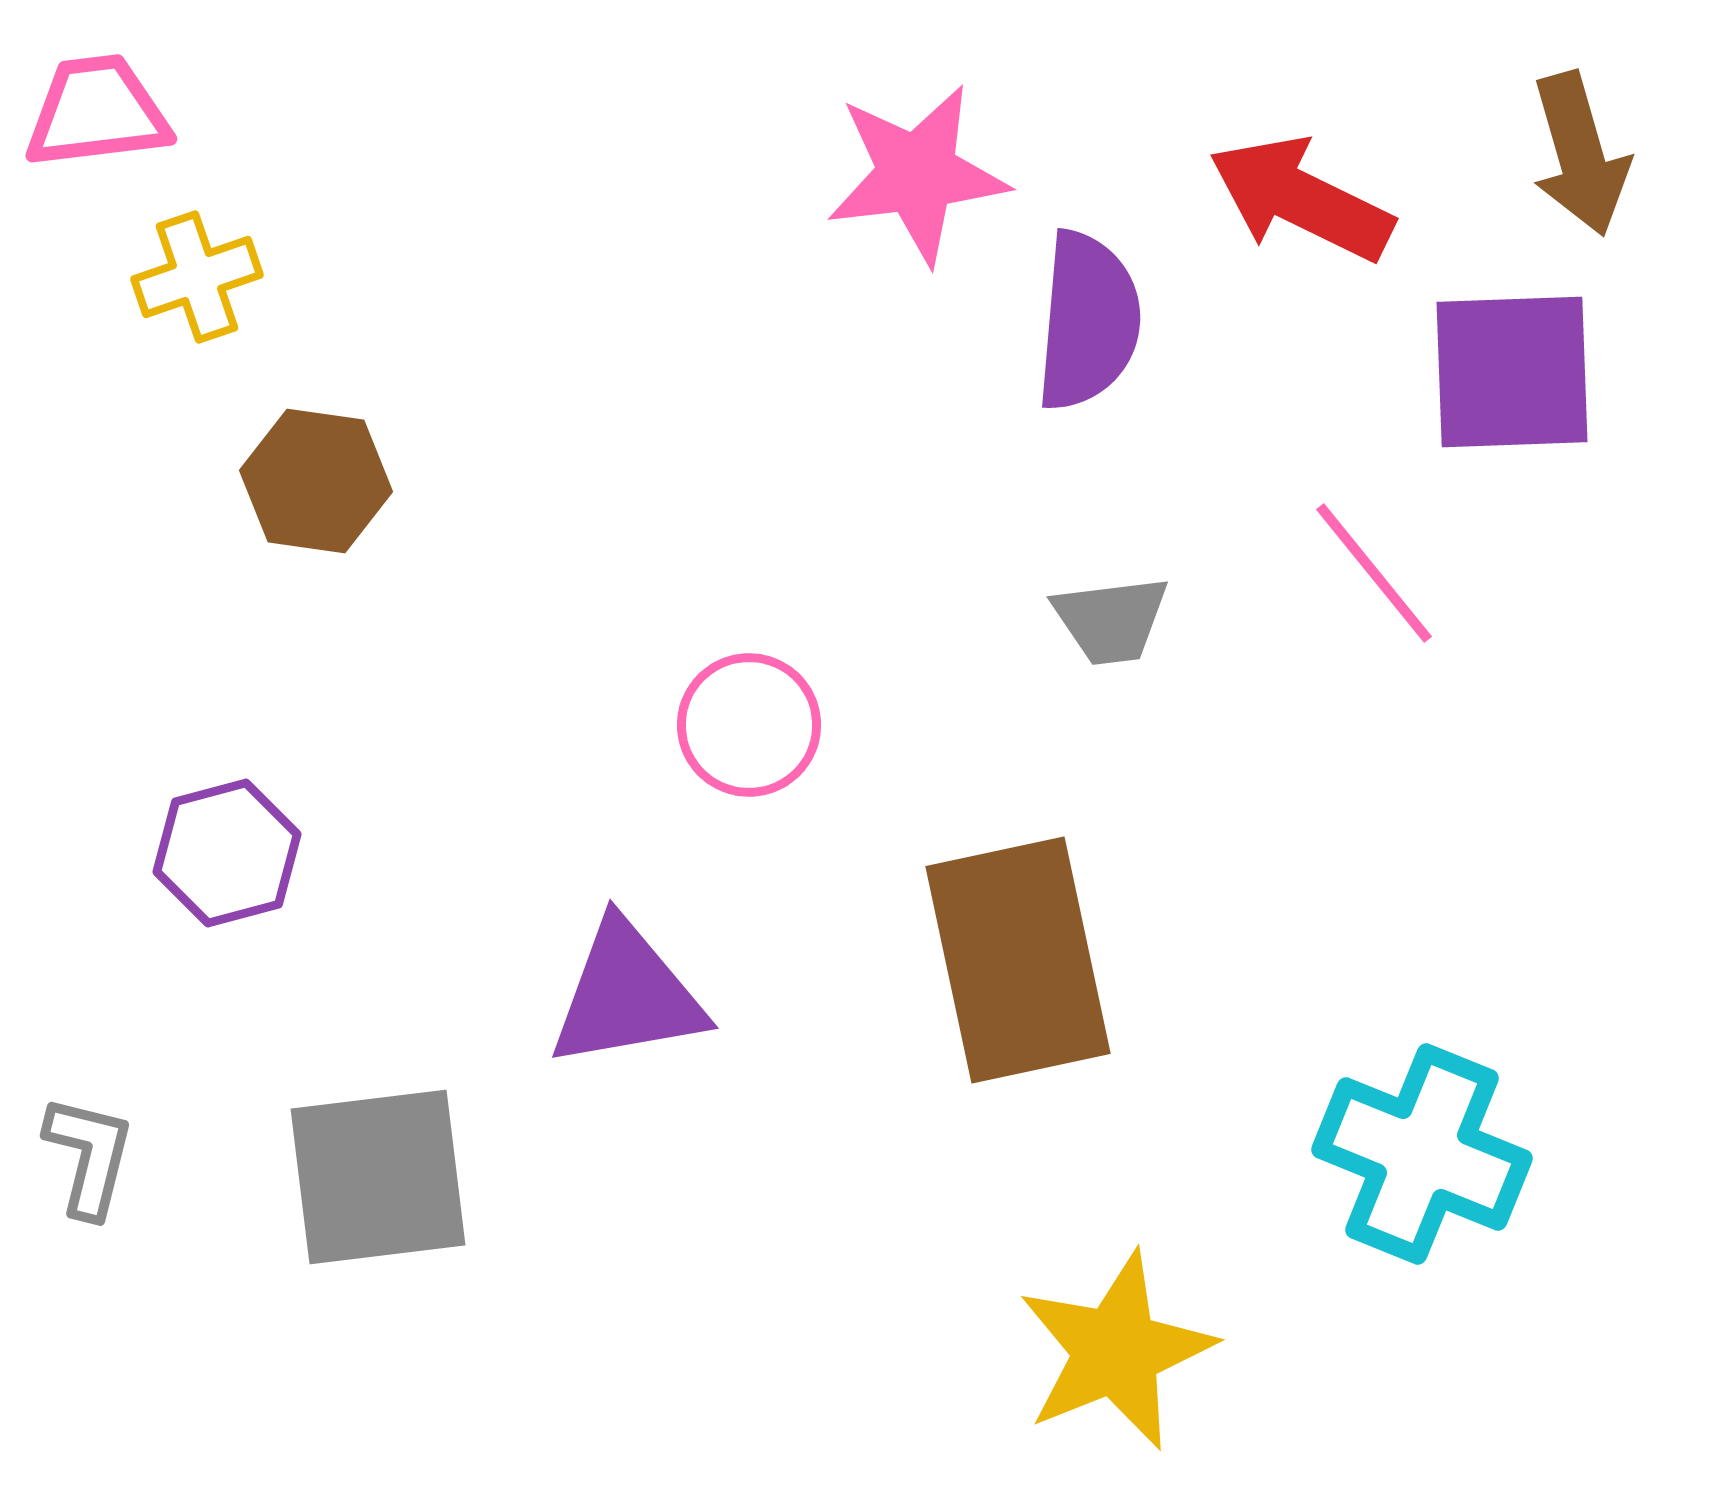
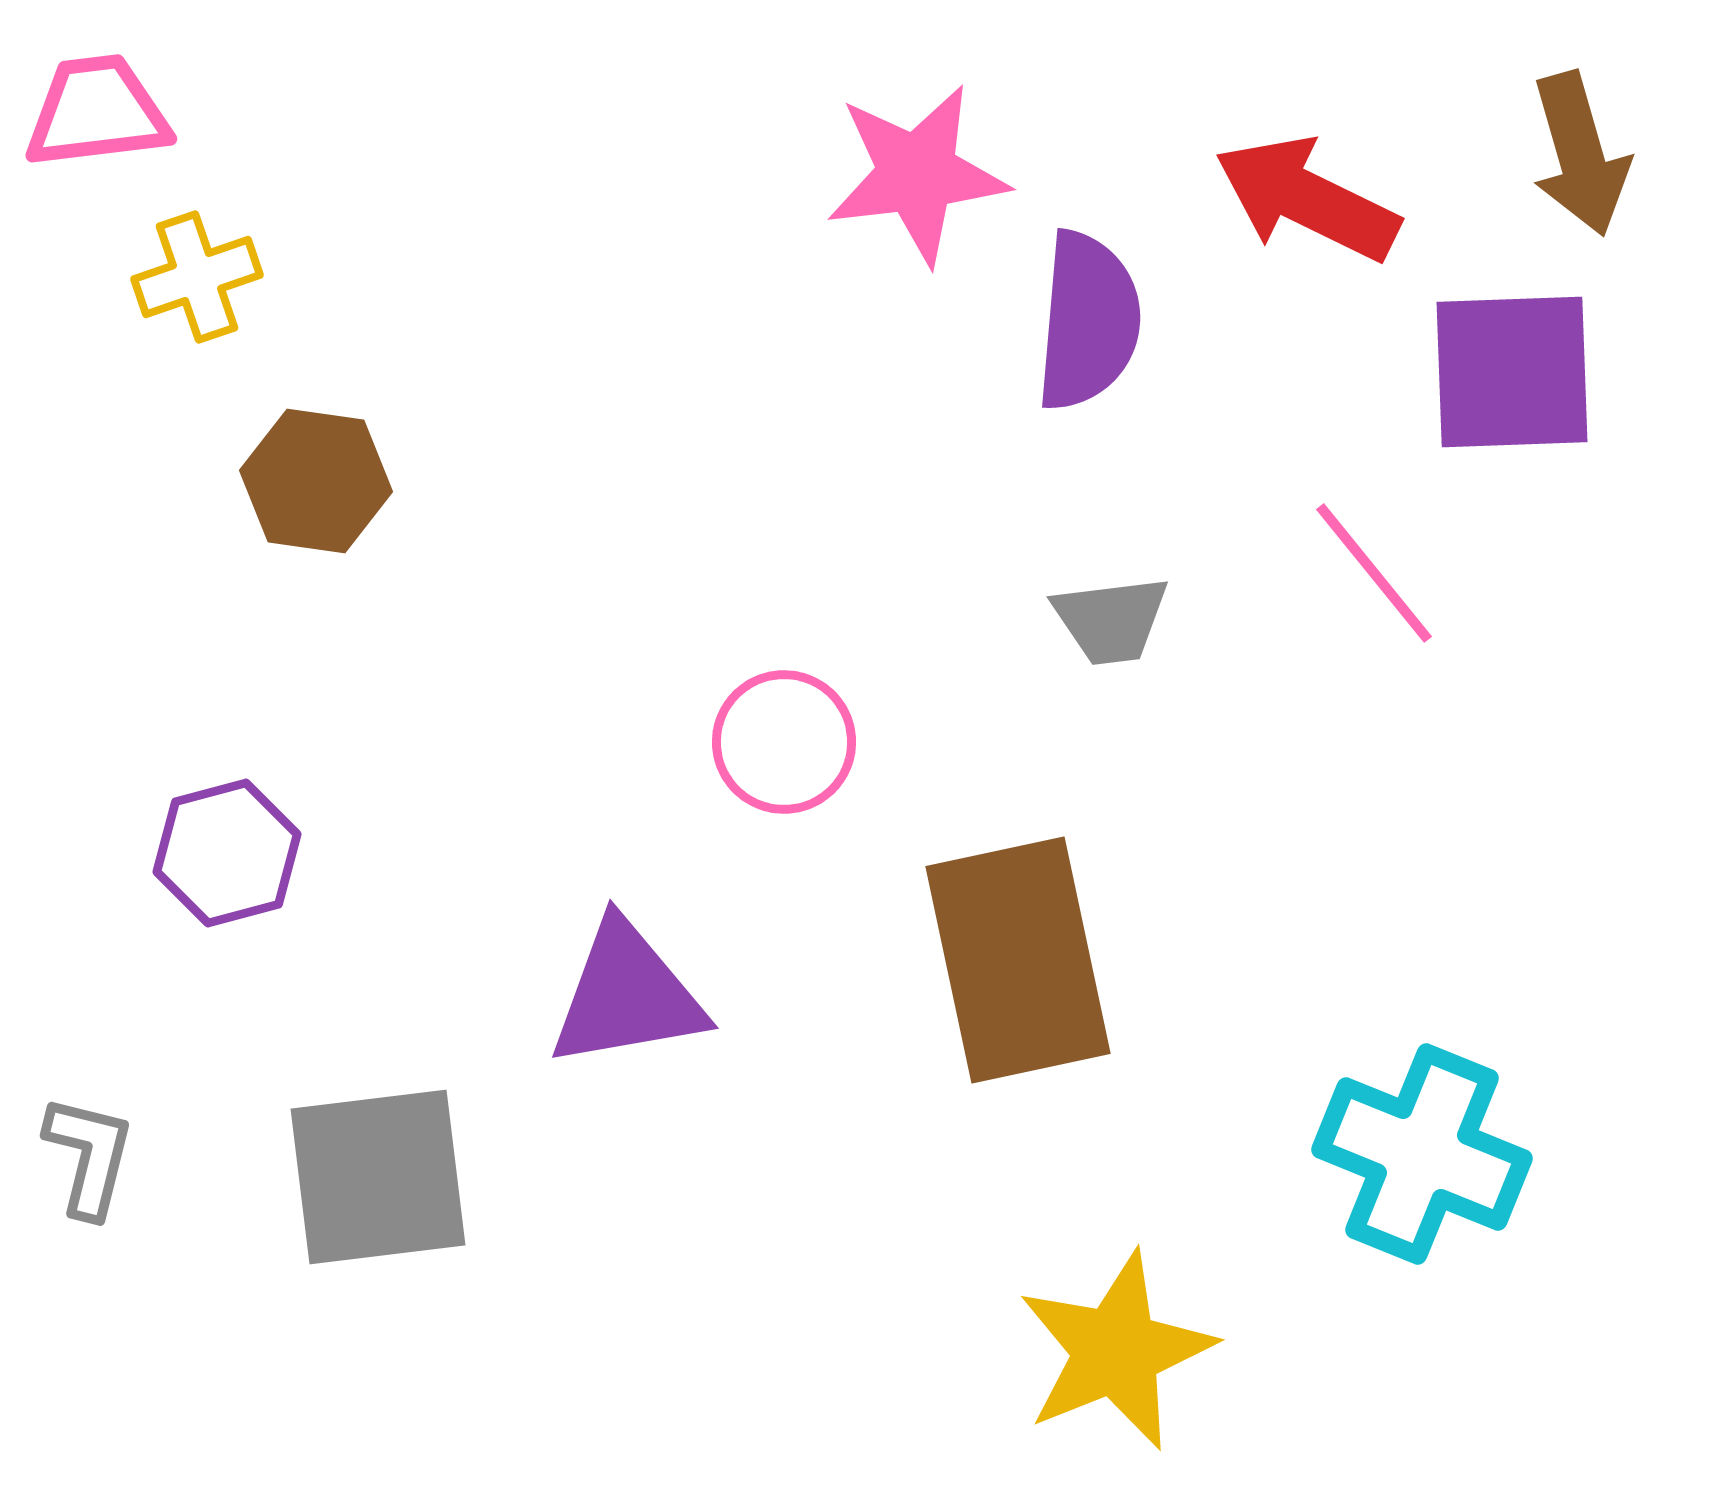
red arrow: moved 6 px right
pink circle: moved 35 px right, 17 px down
